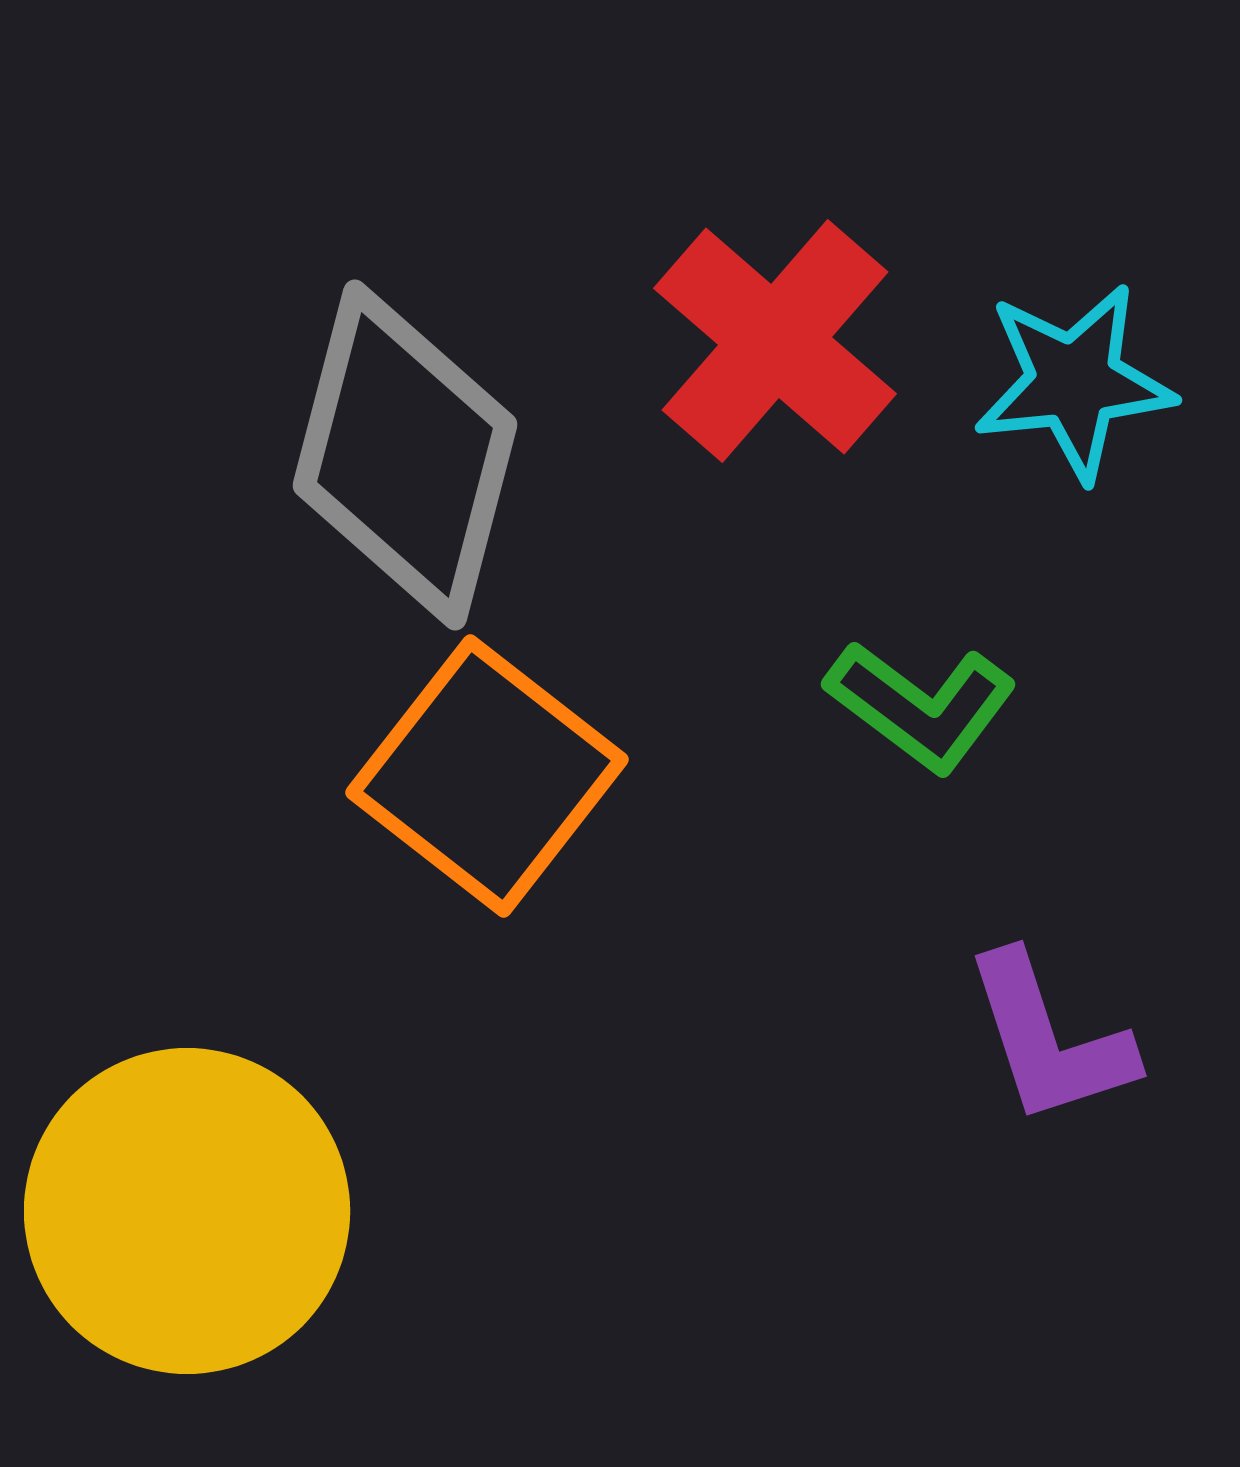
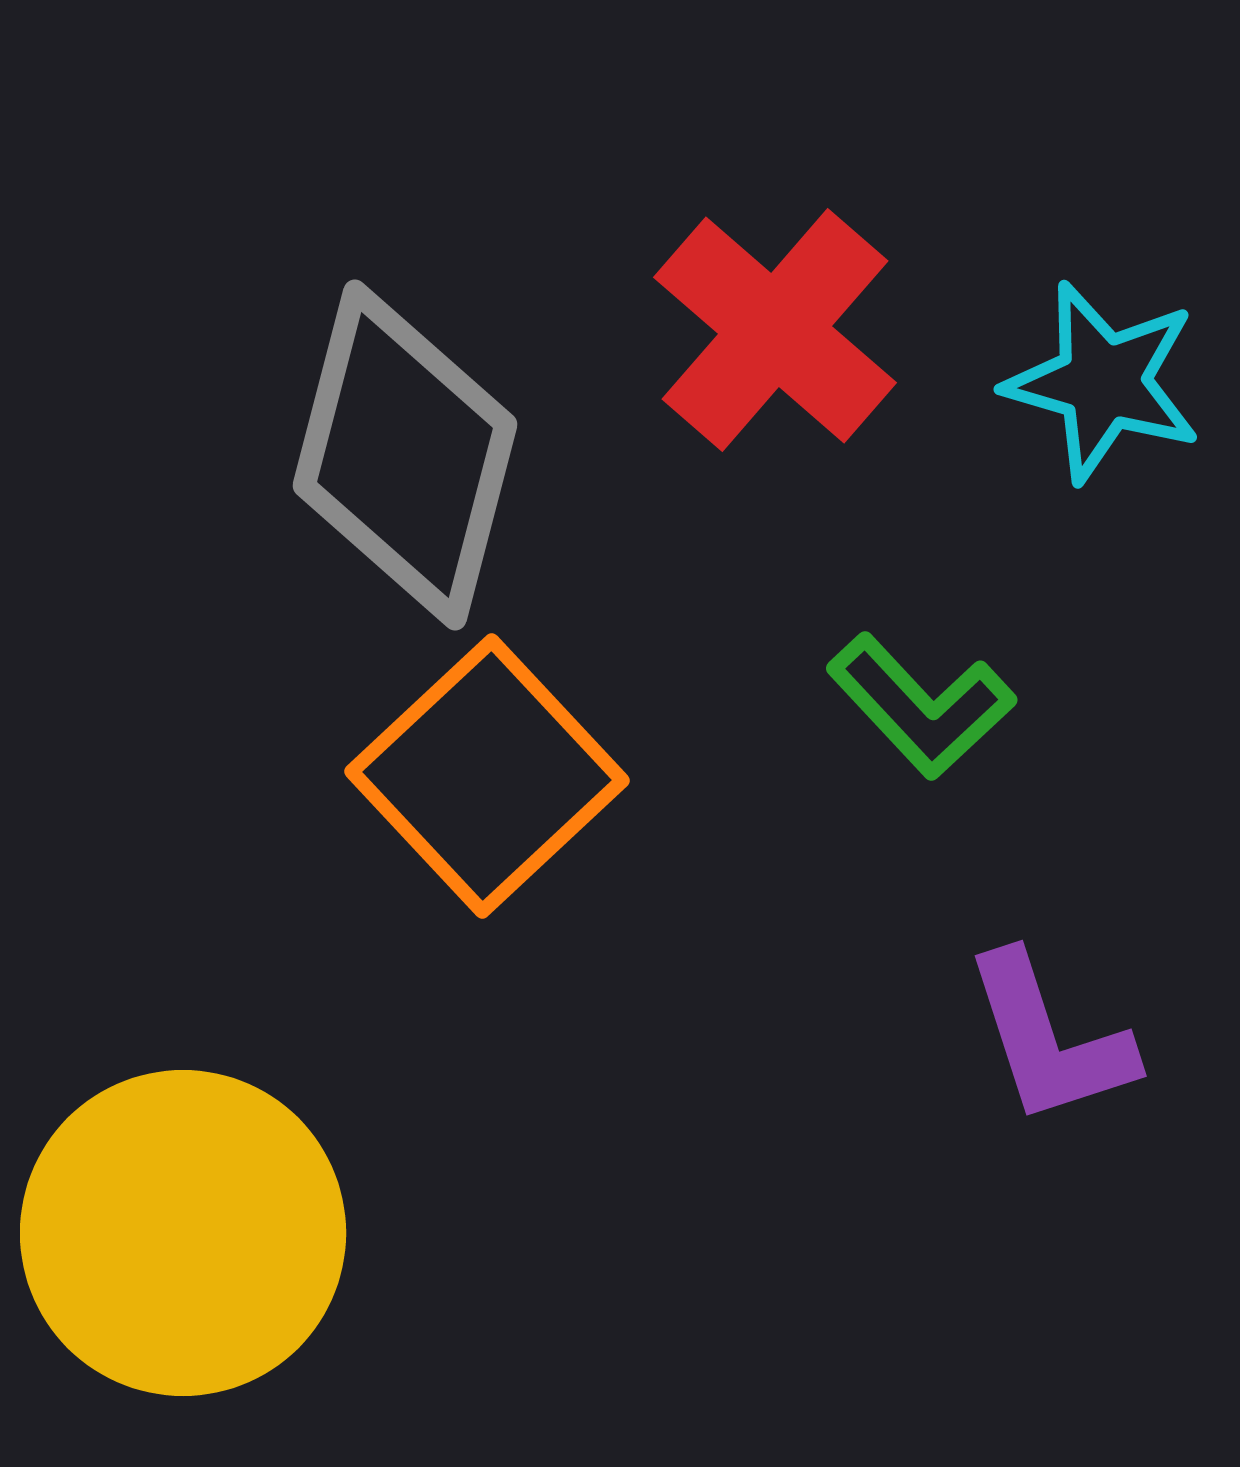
red cross: moved 11 px up
cyan star: moved 29 px right; rotated 22 degrees clockwise
green L-shape: rotated 10 degrees clockwise
orange square: rotated 9 degrees clockwise
yellow circle: moved 4 px left, 22 px down
